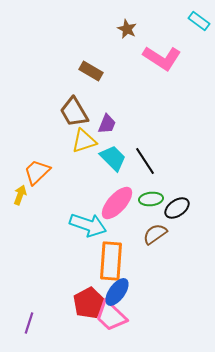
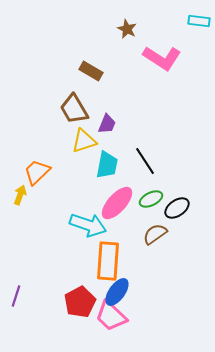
cyan rectangle: rotated 30 degrees counterclockwise
brown trapezoid: moved 3 px up
cyan trapezoid: moved 6 px left, 7 px down; rotated 56 degrees clockwise
green ellipse: rotated 20 degrees counterclockwise
orange rectangle: moved 3 px left
red pentagon: moved 9 px left, 1 px up
purple line: moved 13 px left, 27 px up
